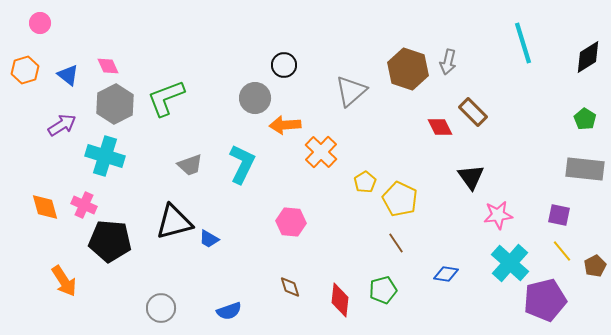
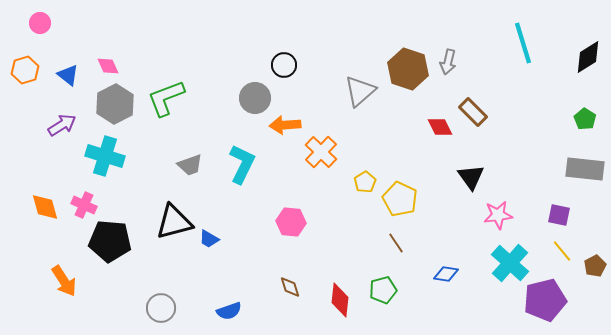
gray triangle at (351, 91): moved 9 px right
